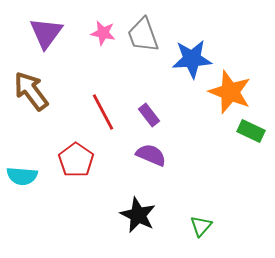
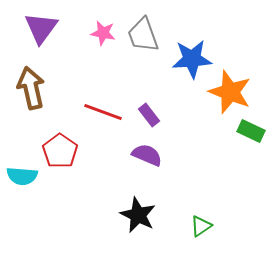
purple triangle: moved 5 px left, 5 px up
brown arrow: moved 3 px up; rotated 24 degrees clockwise
red line: rotated 42 degrees counterclockwise
purple semicircle: moved 4 px left
red pentagon: moved 16 px left, 9 px up
green triangle: rotated 15 degrees clockwise
